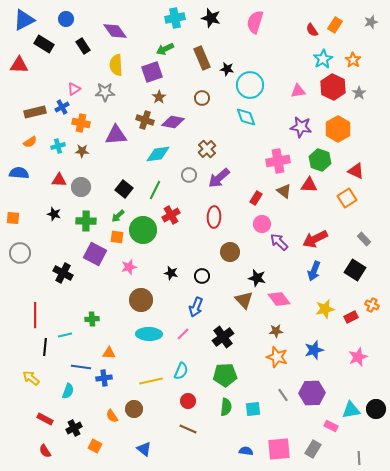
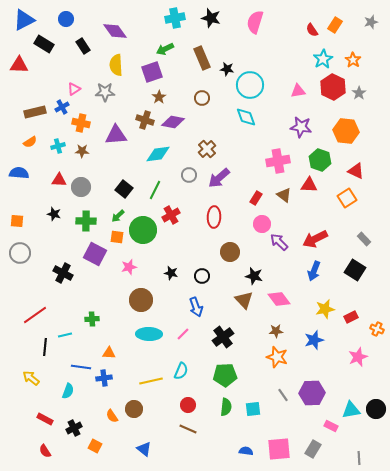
orange hexagon at (338, 129): moved 8 px right, 2 px down; rotated 25 degrees counterclockwise
brown triangle at (284, 191): moved 4 px down
orange square at (13, 218): moved 4 px right, 3 px down
black star at (257, 278): moved 3 px left, 2 px up
orange cross at (372, 305): moved 5 px right, 24 px down
blue arrow at (196, 307): rotated 42 degrees counterclockwise
red line at (35, 315): rotated 55 degrees clockwise
blue star at (314, 350): moved 10 px up
red circle at (188, 401): moved 4 px down
